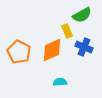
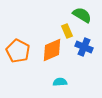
green semicircle: rotated 120 degrees counterclockwise
orange pentagon: moved 1 px left, 1 px up
